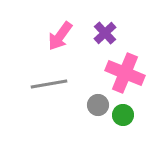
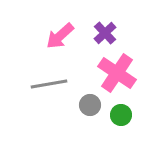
pink arrow: rotated 12 degrees clockwise
pink cross: moved 8 px left; rotated 12 degrees clockwise
gray circle: moved 8 px left
green circle: moved 2 px left
